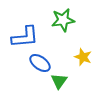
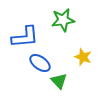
green triangle: rotated 18 degrees counterclockwise
